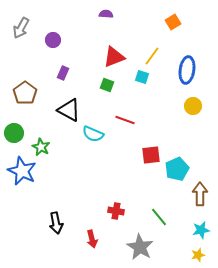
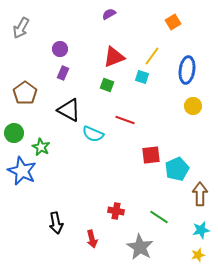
purple semicircle: moved 3 px right; rotated 32 degrees counterclockwise
purple circle: moved 7 px right, 9 px down
green line: rotated 18 degrees counterclockwise
